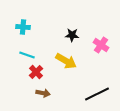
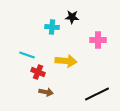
cyan cross: moved 29 px right
black star: moved 18 px up
pink cross: moved 3 px left, 5 px up; rotated 35 degrees counterclockwise
yellow arrow: rotated 25 degrees counterclockwise
red cross: moved 2 px right; rotated 24 degrees counterclockwise
brown arrow: moved 3 px right, 1 px up
